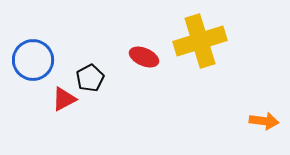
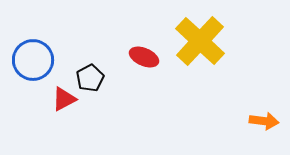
yellow cross: rotated 30 degrees counterclockwise
